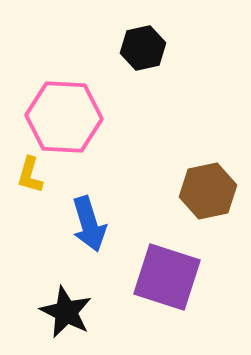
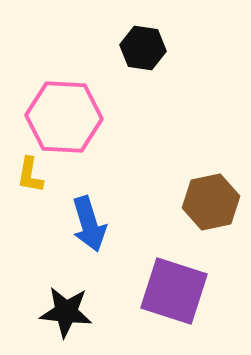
black hexagon: rotated 21 degrees clockwise
yellow L-shape: rotated 6 degrees counterclockwise
brown hexagon: moved 3 px right, 11 px down
purple square: moved 7 px right, 14 px down
black star: rotated 20 degrees counterclockwise
